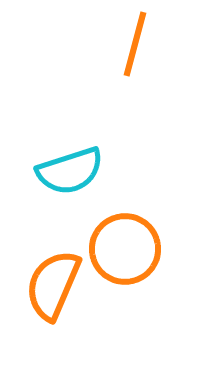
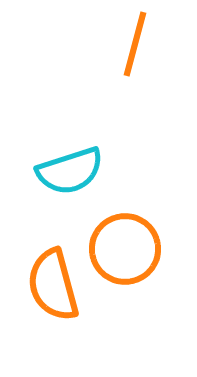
orange semicircle: rotated 38 degrees counterclockwise
